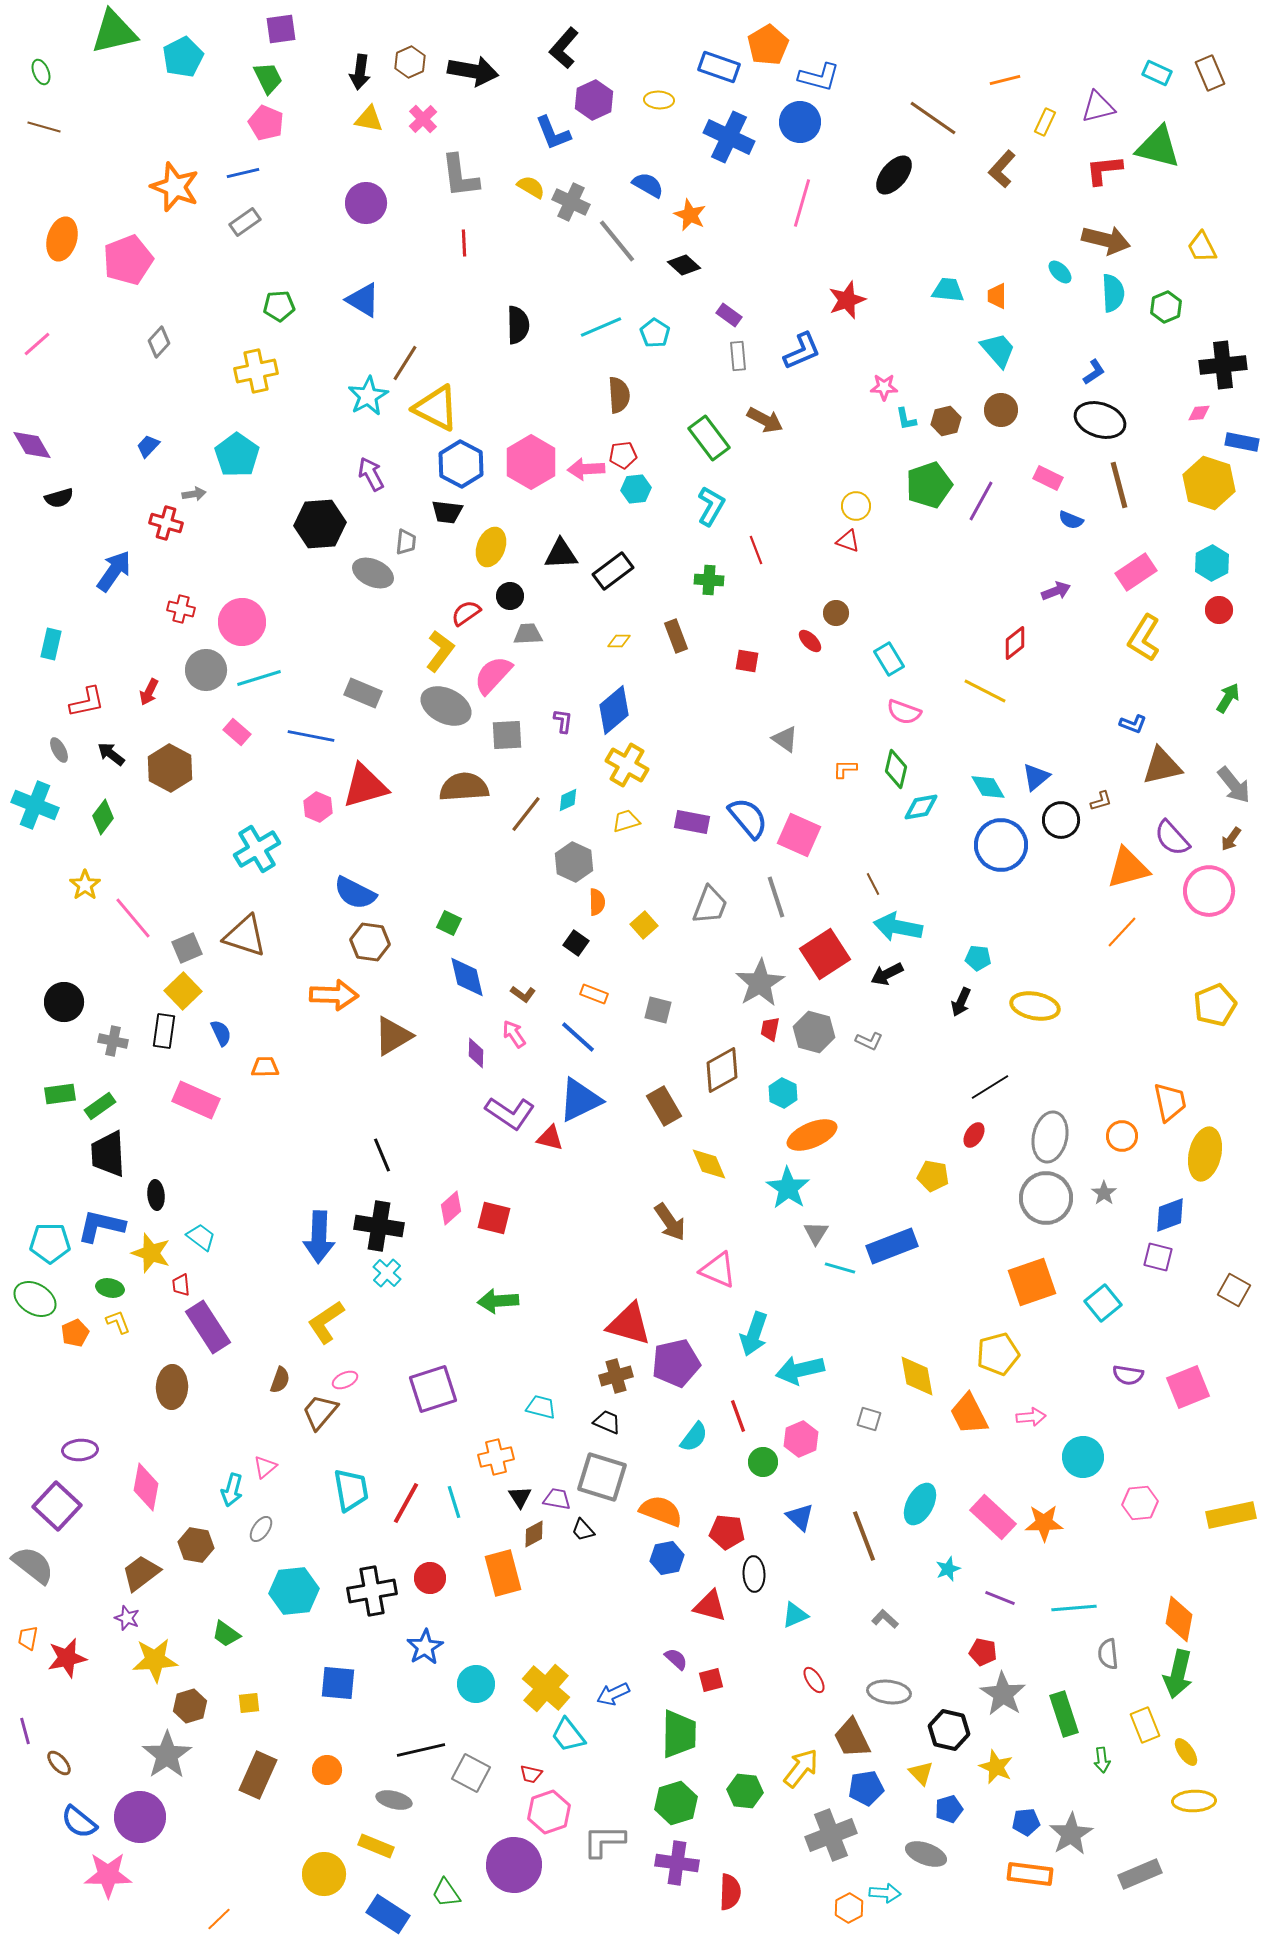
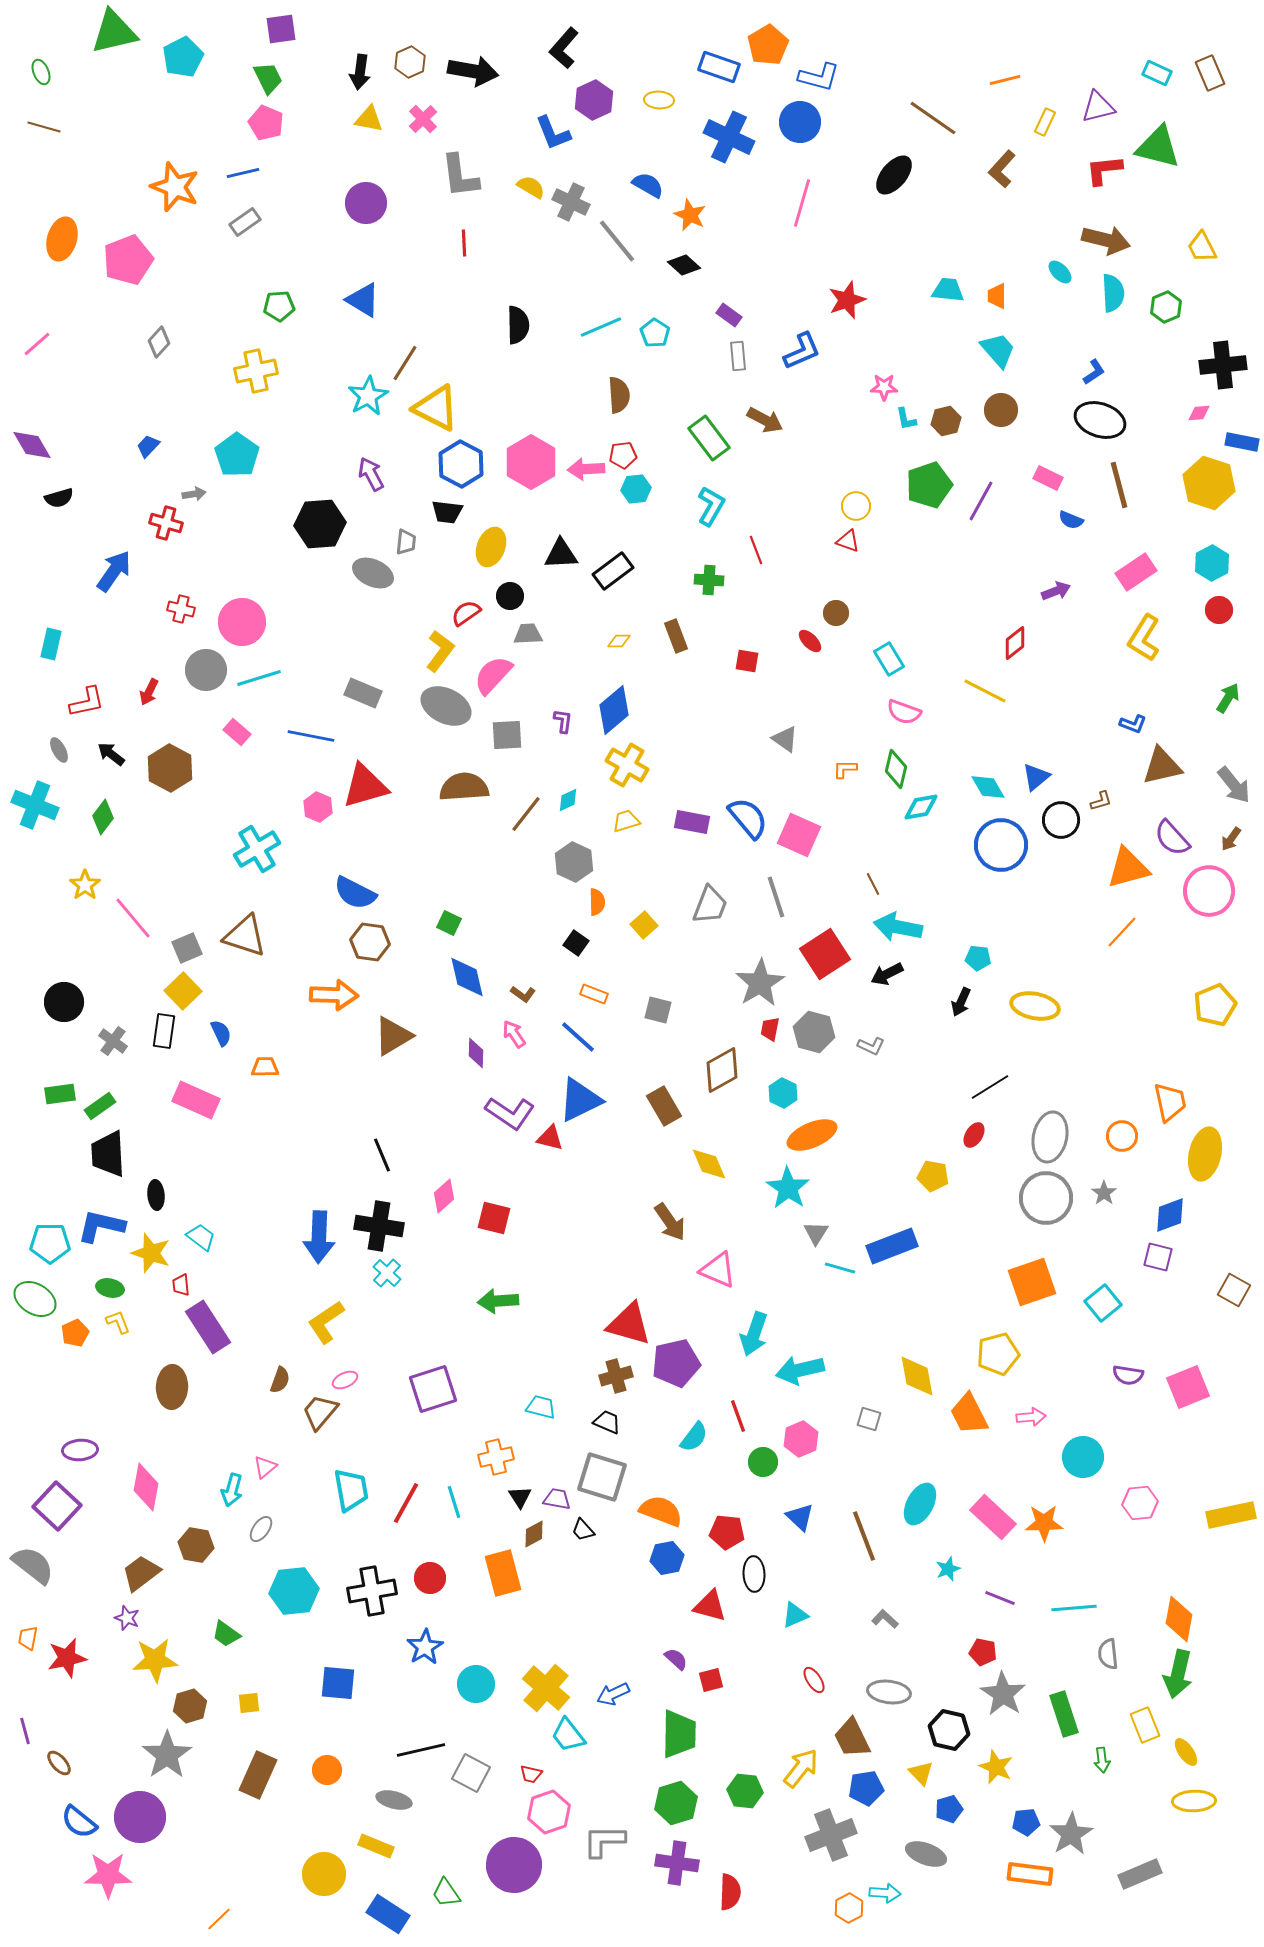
gray cross at (113, 1041): rotated 24 degrees clockwise
gray L-shape at (869, 1041): moved 2 px right, 5 px down
pink diamond at (451, 1208): moved 7 px left, 12 px up
